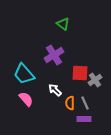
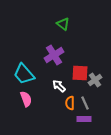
white arrow: moved 4 px right, 4 px up
pink semicircle: rotated 21 degrees clockwise
